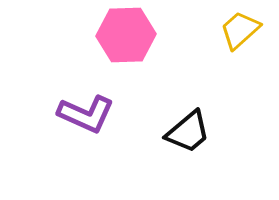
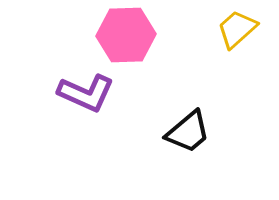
yellow trapezoid: moved 3 px left, 1 px up
purple L-shape: moved 21 px up
